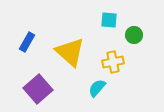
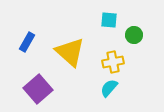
cyan semicircle: moved 12 px right
